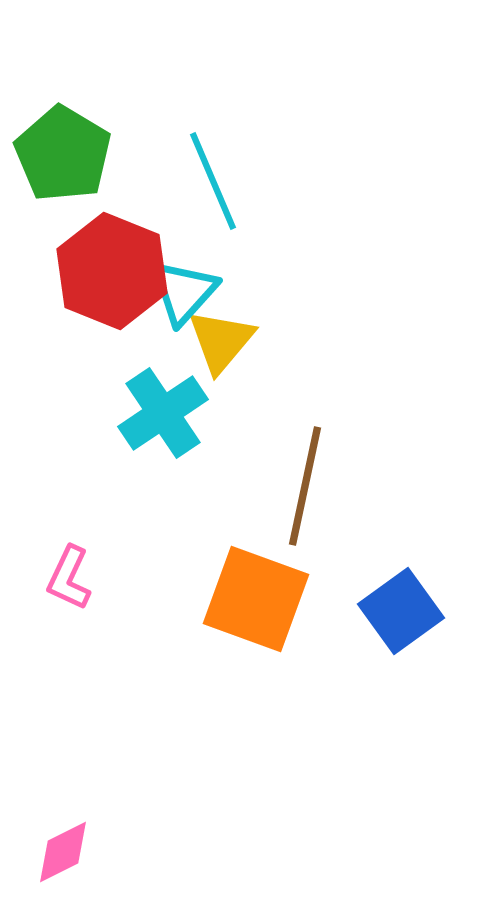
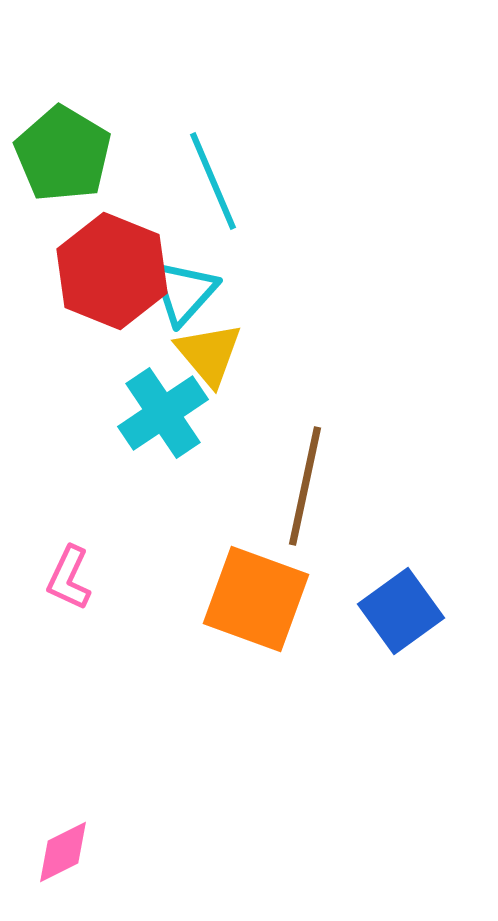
yellow triangle: moved 12 px left, 13 px down; rotated 20 degrees counterclockwise
